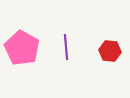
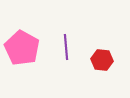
red hexagon: moved 8 px left, 9 px down
